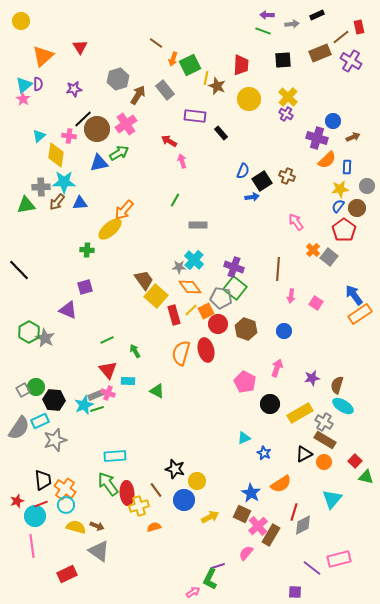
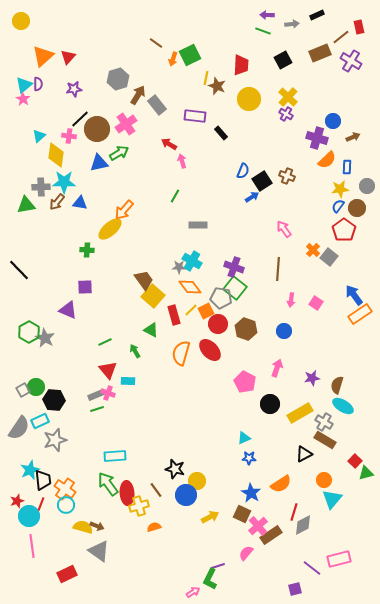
red triangle at (80, 47): moved 12 px left, 10 px down; rotated 14 degrees clockwise
black square at (283, 60): rotated 24 degrees counterclockwise
green square at (190, 65): moved 10 px up
gray rectangle at (165, 90): moved 8 px left, 15 px down
black line at (83, 119): moved 3 px left
red arrow at (169, 141): moved 3 px down
blue arrow at (252, 197): rotated 24 degrees counterclockwise
green line at (175, 200): moved 4 px up
blue triangle at (80, 203): rotated 14 degrees clockwise
pink arrow at (296, 222): moved 12 px left, 7 px down
cyan cross at (194, 260): moved 2 px left, 1 px down; rotated 12 degrees counterclockwise
purple square at (85, 287): rotated 14 degrees clockwise
yellow square at (156, 296): moved 3 px left
pink arrow at (291, 296): moved 4 px down
green line at (107, 340): moved 2 px left, 2 px down
red ellipse at (206, 350): moved 4 px right; rotated 30 degrees counterclockwise
green triangle at (157, 391): moved 6 px left, 61 px up
cyan star at (84, 405): moved 54 px left, 65 px down
blue star at (264, 453): moved 15 px left, 5 px down; rotated 24 degrees counterclockwise
orange circle at (324, 462): moved 18 px down
green triangle at (366, 477): moved 4 px up; rotated 28 degrees counterclockwise
blue circle at (184, 500): moved 2 px right, 5 px up
red line at (41, 504): rotated 48 degrees counterclockwise
cyan circle at (35, 516): moved 6 px left
yellow semicircle at (76, 527): moved 7 px right
brown rectangle at (271, 535): rotated 25 degrees clockwise
purple square at (295, 592): moved 3 px up; rotated 16 degrees counterclockwise
